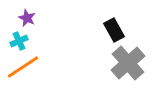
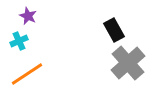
purple star: moved 1 px right, 2 px up
orange line: moved 4 px right, 7 px down
